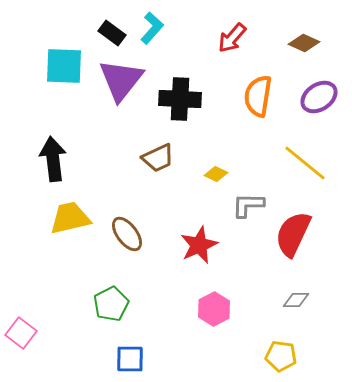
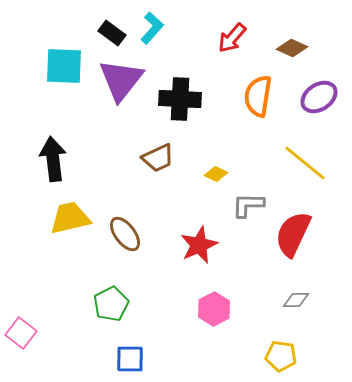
brown diamond: moved 12 px left, 5 px down
brown ellipse: moved 2 px left
